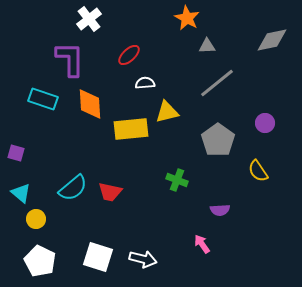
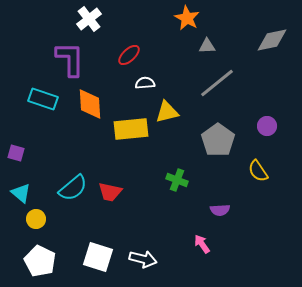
purple circle: moved 2 px right, 3 px down
